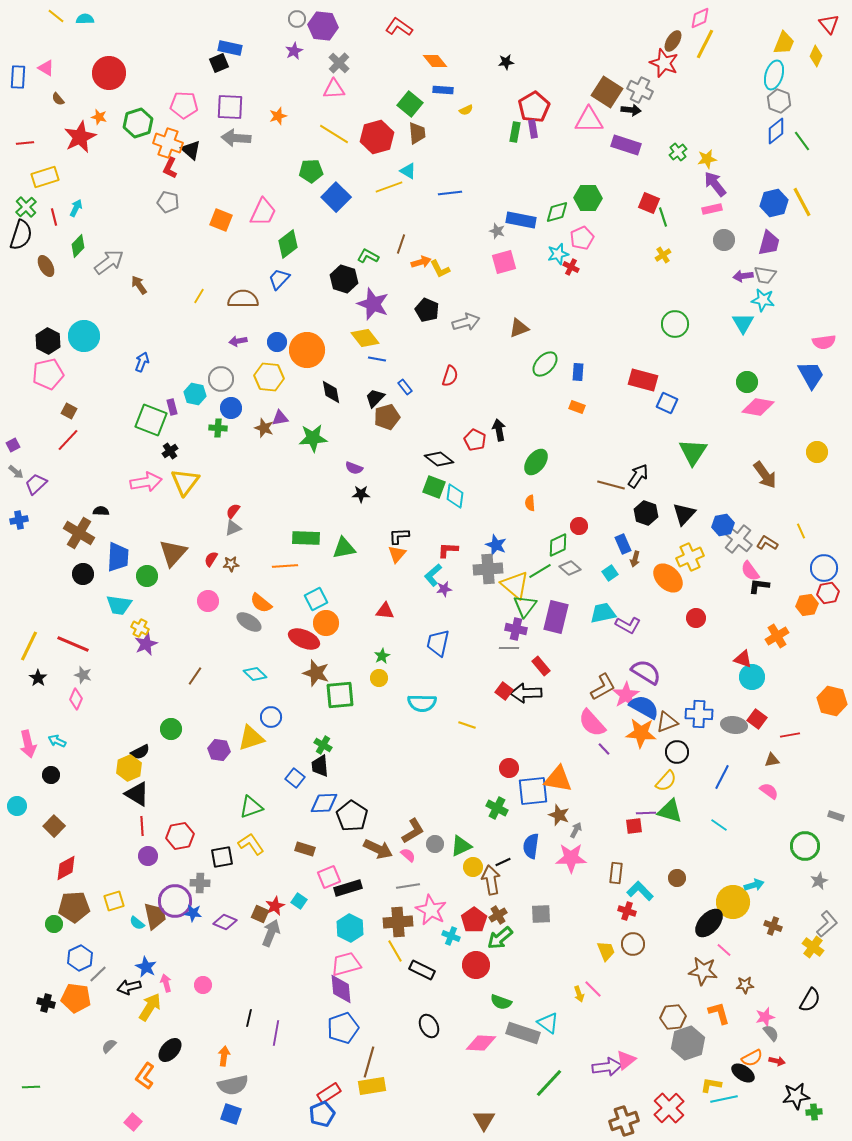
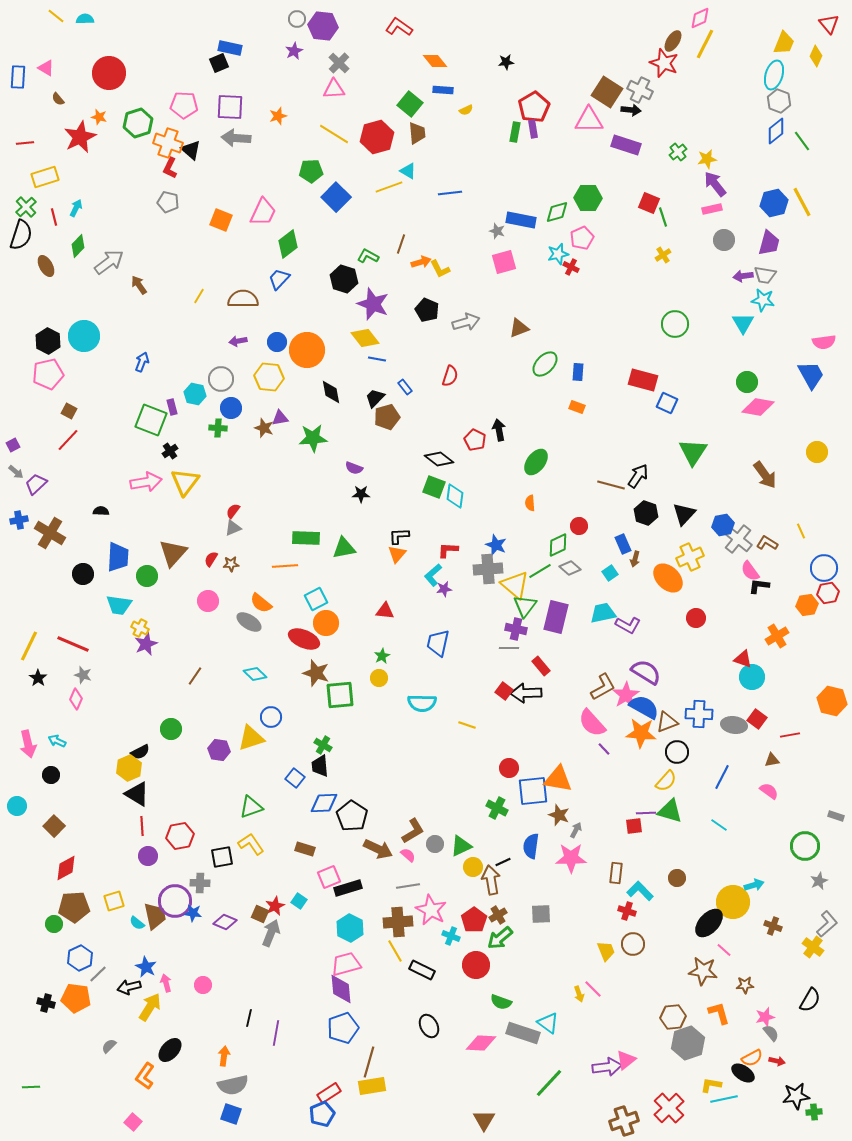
brown cross at (79, 533): moved 29 px left
